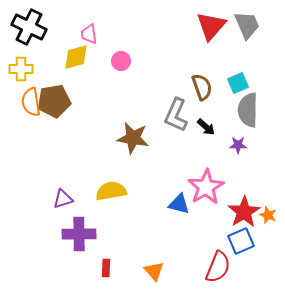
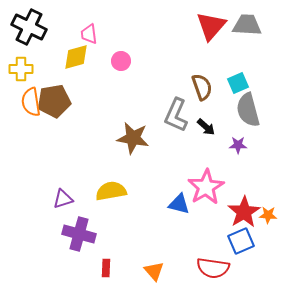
gray trapezoid: rotated 64 degrees counterclockwise
gray semicircle: rotated 16 degrees counterclockwise
orange star: rotated 18 degrees counterclockwise
purple cross: rotated 16 degrees clockwise
red semicircle: moved 5 px left, 1 px down; rotated 76 degrees clockwise
